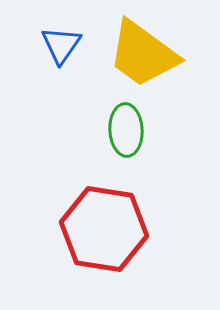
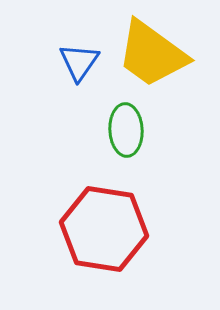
blue triangle: moved 18 px right, 17 px down
yellow trapezoid: moved 9 px right
